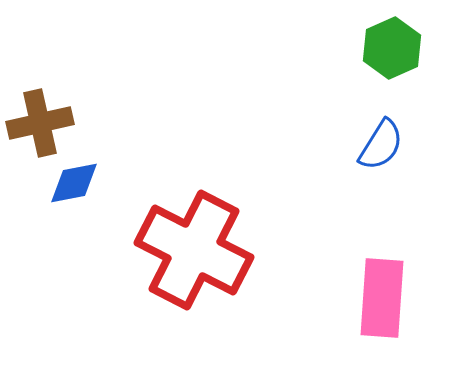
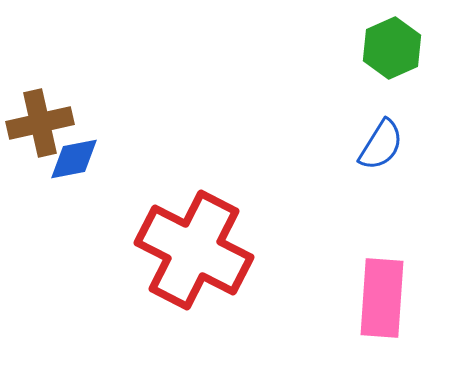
blue diamond: moved 24 px up
